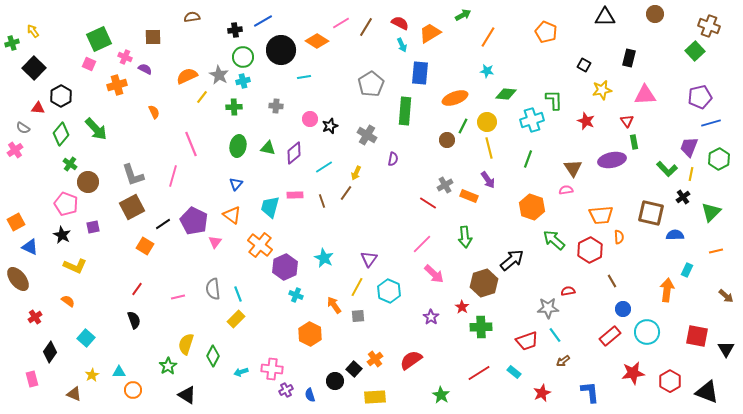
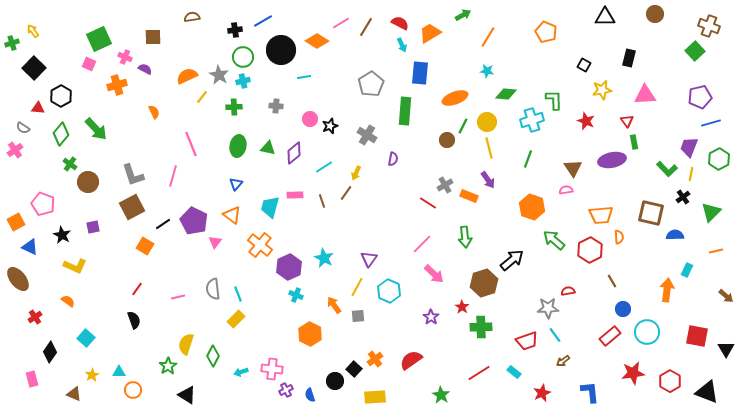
pink pentagon at (66, 204): moved 23 px left
purple hexagon at (285, 267): moved 4 px right
